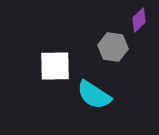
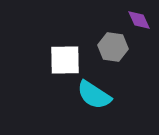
purple diamond: rotated 70 degrees counterclockwise
white square: moved 10 px right, 6 px up
